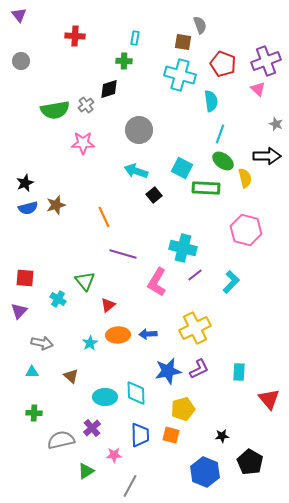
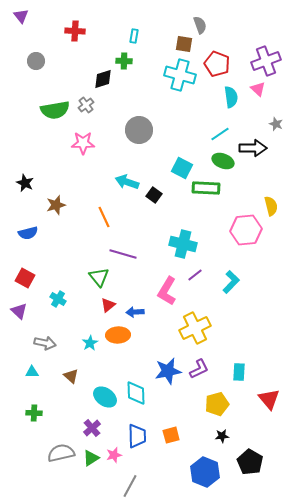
purple triangle at (19, 15): moved 2 px right, 1 px down
red cross at (75, 36): moved 5 px up
cyan rectangle at (135, 38): moved 1 px left, 2 px up
brown square at (183, 42): moved 1 px right, 2 px down
gray circle at (21, 61): moved 15 px right
red pentagon at (223, 64): moved 6 px left
black diamond at (109, 89): moved 6 px left, 10 px up
cyan semicircle at (211, 101): moved 20 px right, 4 px up
cyan line at (220, 134): rotated 36 degrees clockwise
black arrow at (267, 156): moved 14 px left, 8 px up
green ellipse at (223, 161): rotated 15 degrees counterclockwise
cyan arrow at (136, 171): moved 9 px left, 11 px down
yellow semicircle at (245, 178): moved 26 px right, 28 px down
black star at (25, 183): rotated 24 degrees counterclockwise
black square at (154, 195): rotated 14 degrees counterclockwise
blue semicircle at (28, 208): moved 25 px down
pink hexagon at (246, 230): rotated 20 degrees counterclockwise
cyan cross at (183, 248): moved 4 px up
red square at (25, 278): rotated 24 degrees clockwise
green triangle at (85, 281): moved 14 px right, 4 px up
pink L-shape at (157, 282): moved 10 px right, 9 px down
purple triangle at (19, 311): rotated 30 degrees counterclockwise
blue arrow at (148, 334): moved 13 px left, 22 px up
gray arrow at (42, 343): moved 3 px right
cyan ellipse at (105, 397): rotated 35 degrees clockwise
yellow pentagon at (183, 409): moved 34 px right, 5 px up
blue trapezoid at (140, 435): moved 3 px left, 1 px down
orange square at (171, 435): rotated 30 degrees counterclockwise
gray semicircle at (61, 440): moved 13 px down
pink star at (114, 455): rotated 14 degrees counterclockwise
green triangle at (86, 471): moved 5 px right, 13 px up
